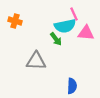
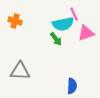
cyan semicircle: moved 2 px left, 2 px up
pink triangle: rotated 24 degrees counterclockwise
gray triangle: moved 16 px left, 10 px down
